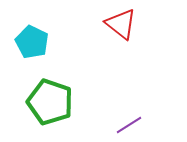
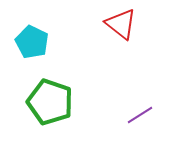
purple line: moved 11 px right, 10 px up
